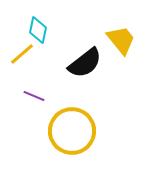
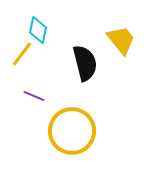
yellow line: rotated 12 degrees counterclockwise
black semicircle: rotated 66 degrees counterclockwise
